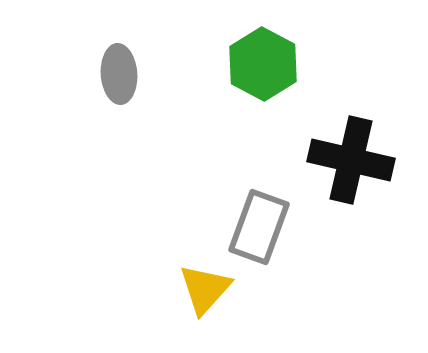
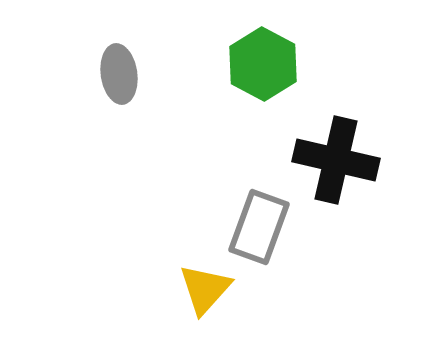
gray ellipse: rotated 4 degrees counterclockwise
black cross: moved 15 px left
